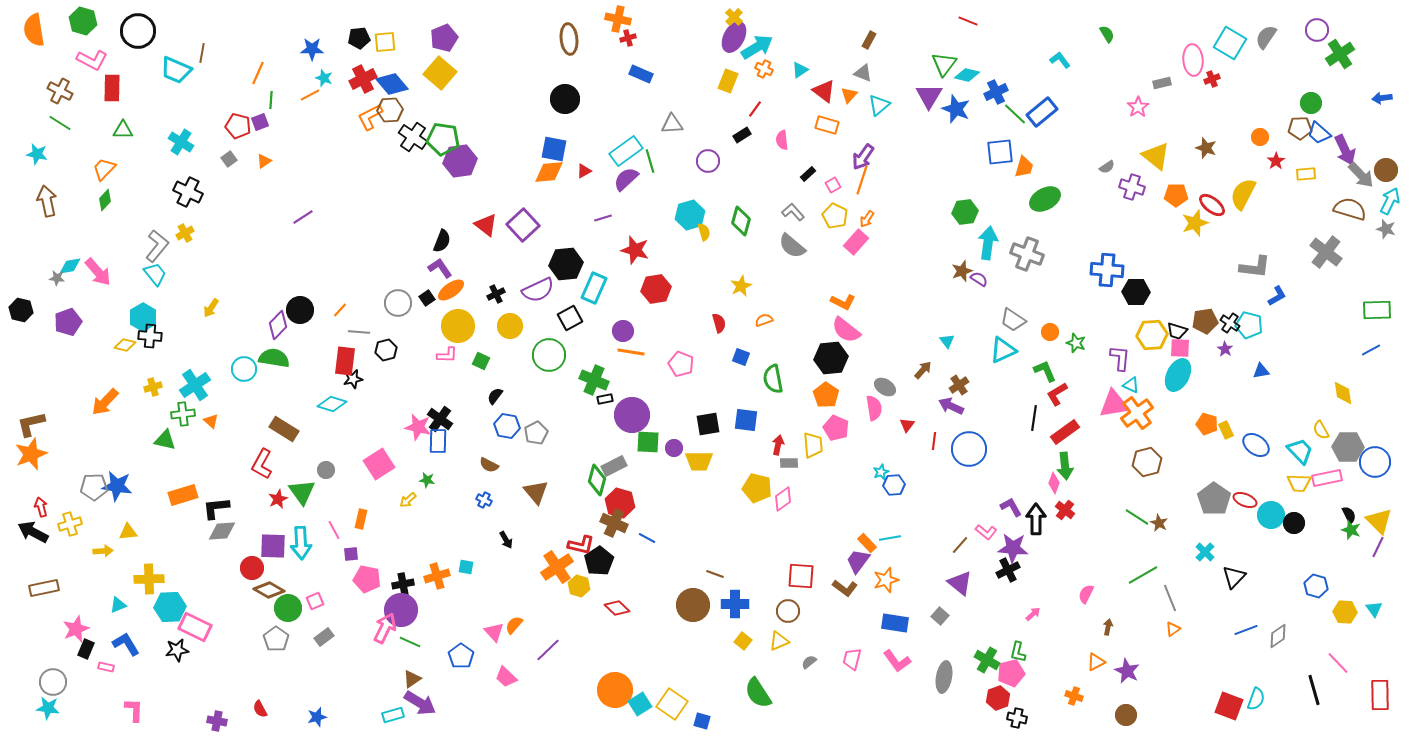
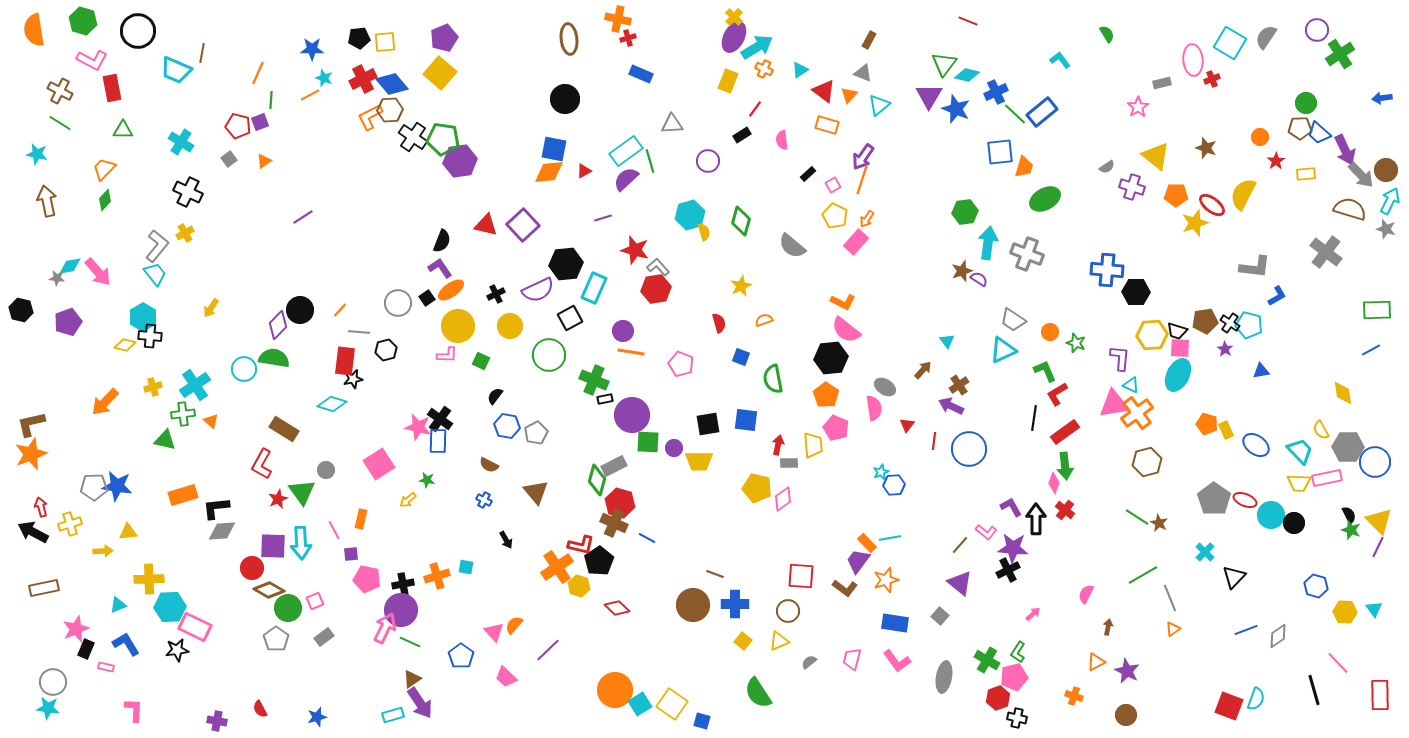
red rectangle at (112, 88): rotated 12 degrees counterclockwise
green circle at (1311, 103): moved 5 px left
gray L-shape at (793, 212): moved 135 px left, 55 px down
red triangle at (486, 225): rotated 25 degrees counterclockwise
green L-shape at (1018, 652): rotated 20 degrees clockwise
pink pentagon at (1011, 673): moved 3 px right, 4 px down
purple arrow at (420, 703): rotated 24 degrees clockwise
